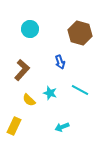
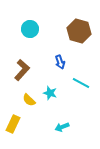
brown hexagon: moved 1 px left, 2 px up
cyan line: moved 1 px right, 7 px up
yellow rectangle: moved 1 px left, 2 px up
